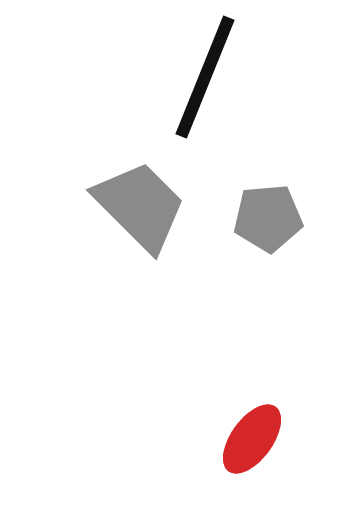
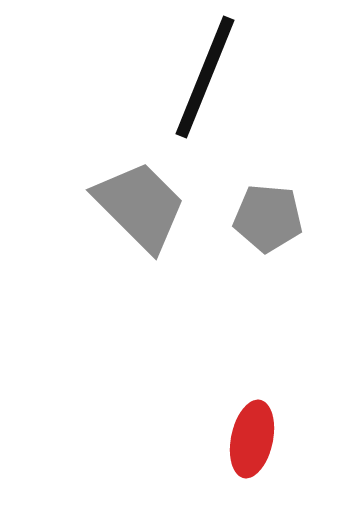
gray pentagon: rotated 10 degrees clockwise
red ellipse: rotated 24 degrees counterclockwise
